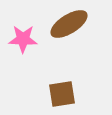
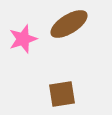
pink star: rotated 20 degrees counterclockwise
